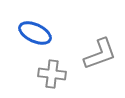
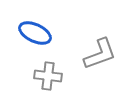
gray cross: moved 4 px left, 2 px down
